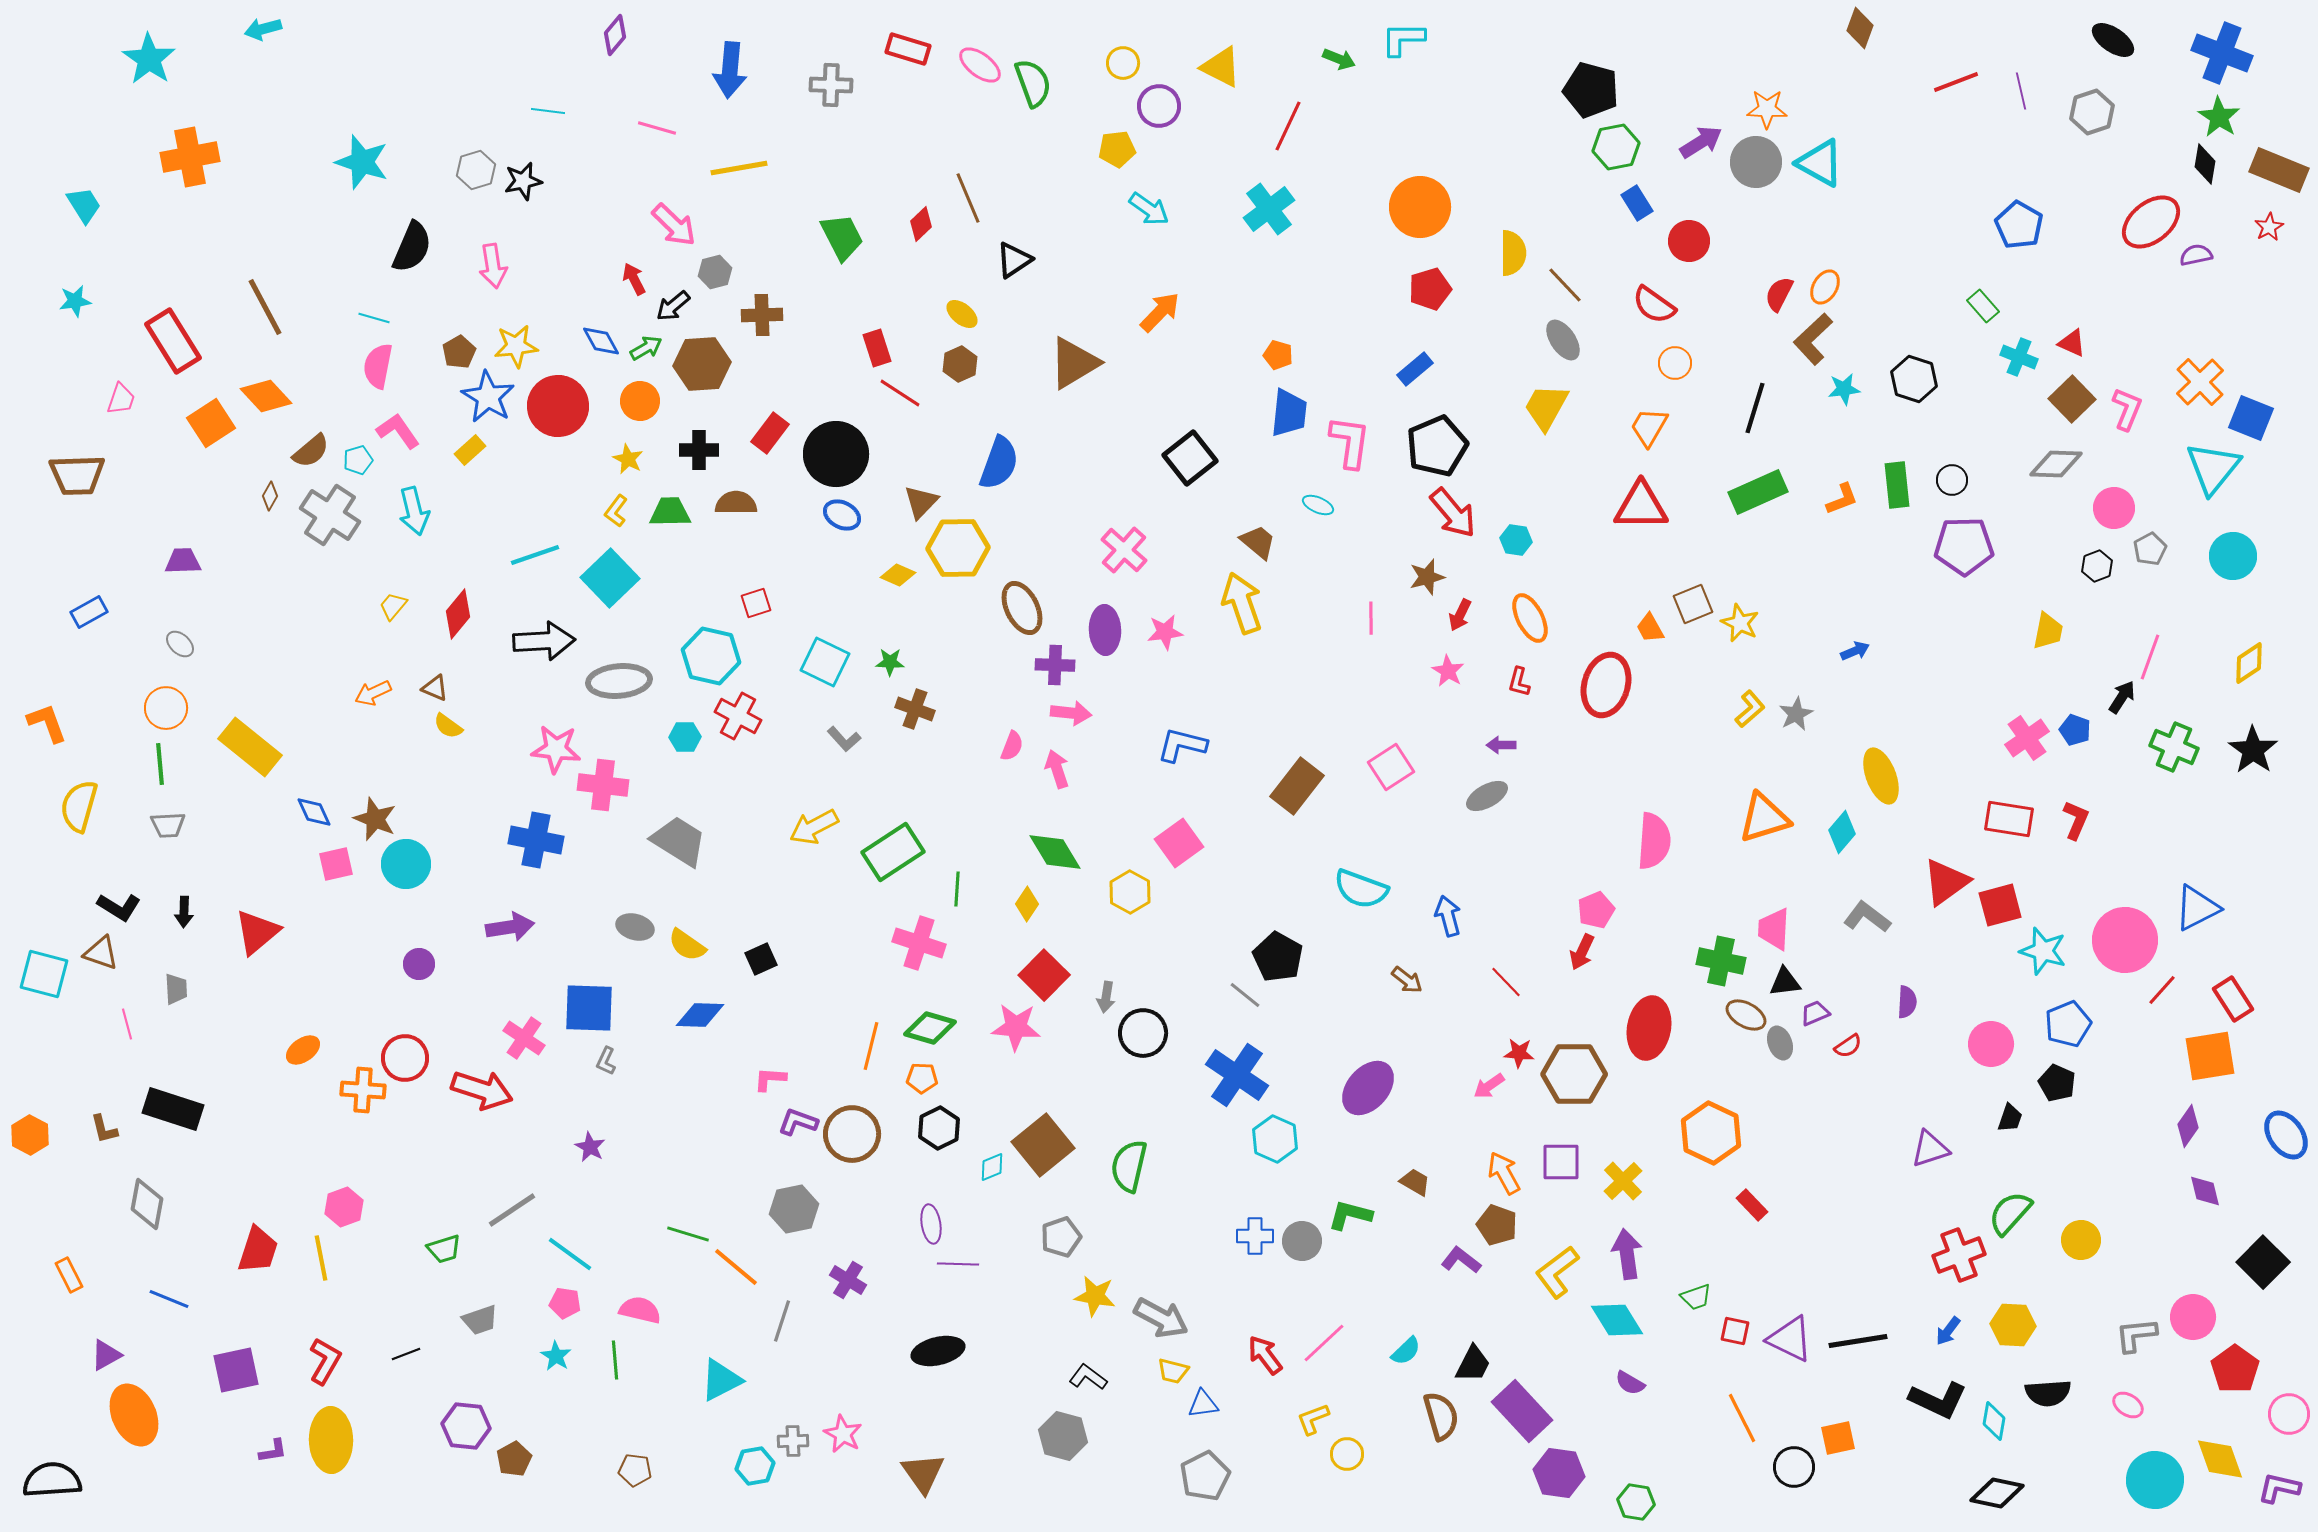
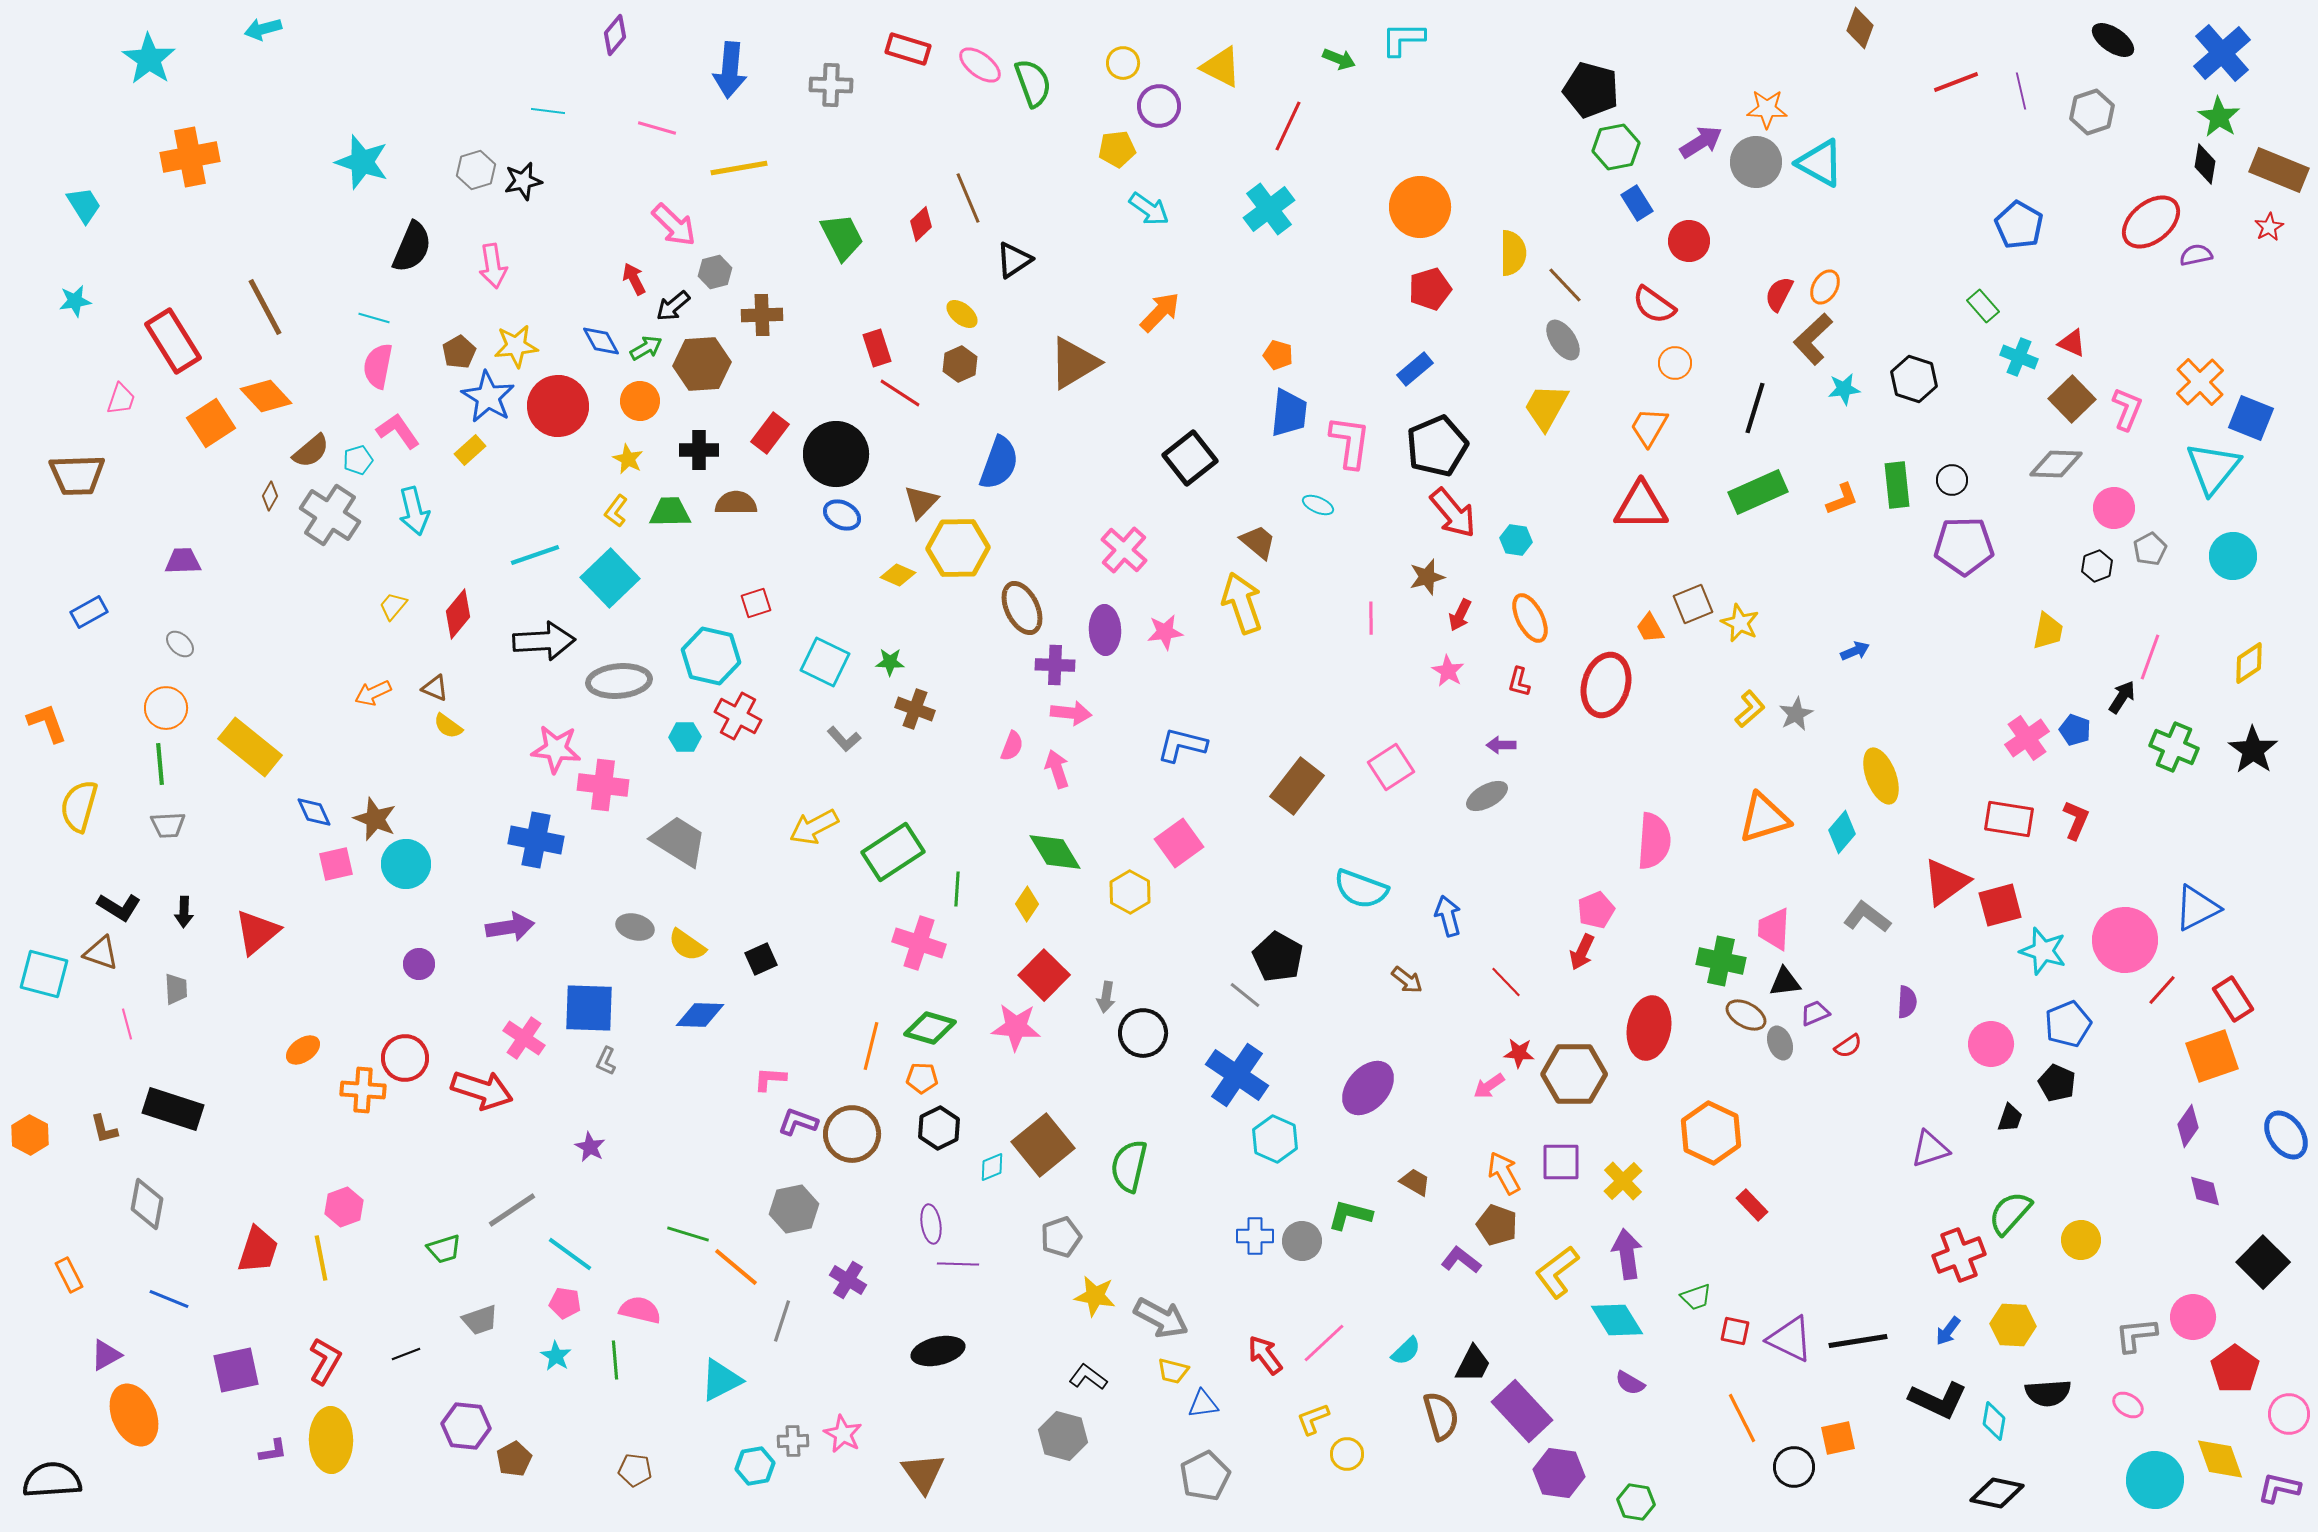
blue cross at (2222, 53): rotated 28 degrees clockwise
orange square at (2210, 1056): moved 2 px right; rotated 10 degrees counterclockwise
